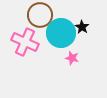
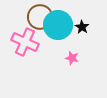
brown circle: moved 2 px down
cyan circle: moved 3 px left, 8 px up
